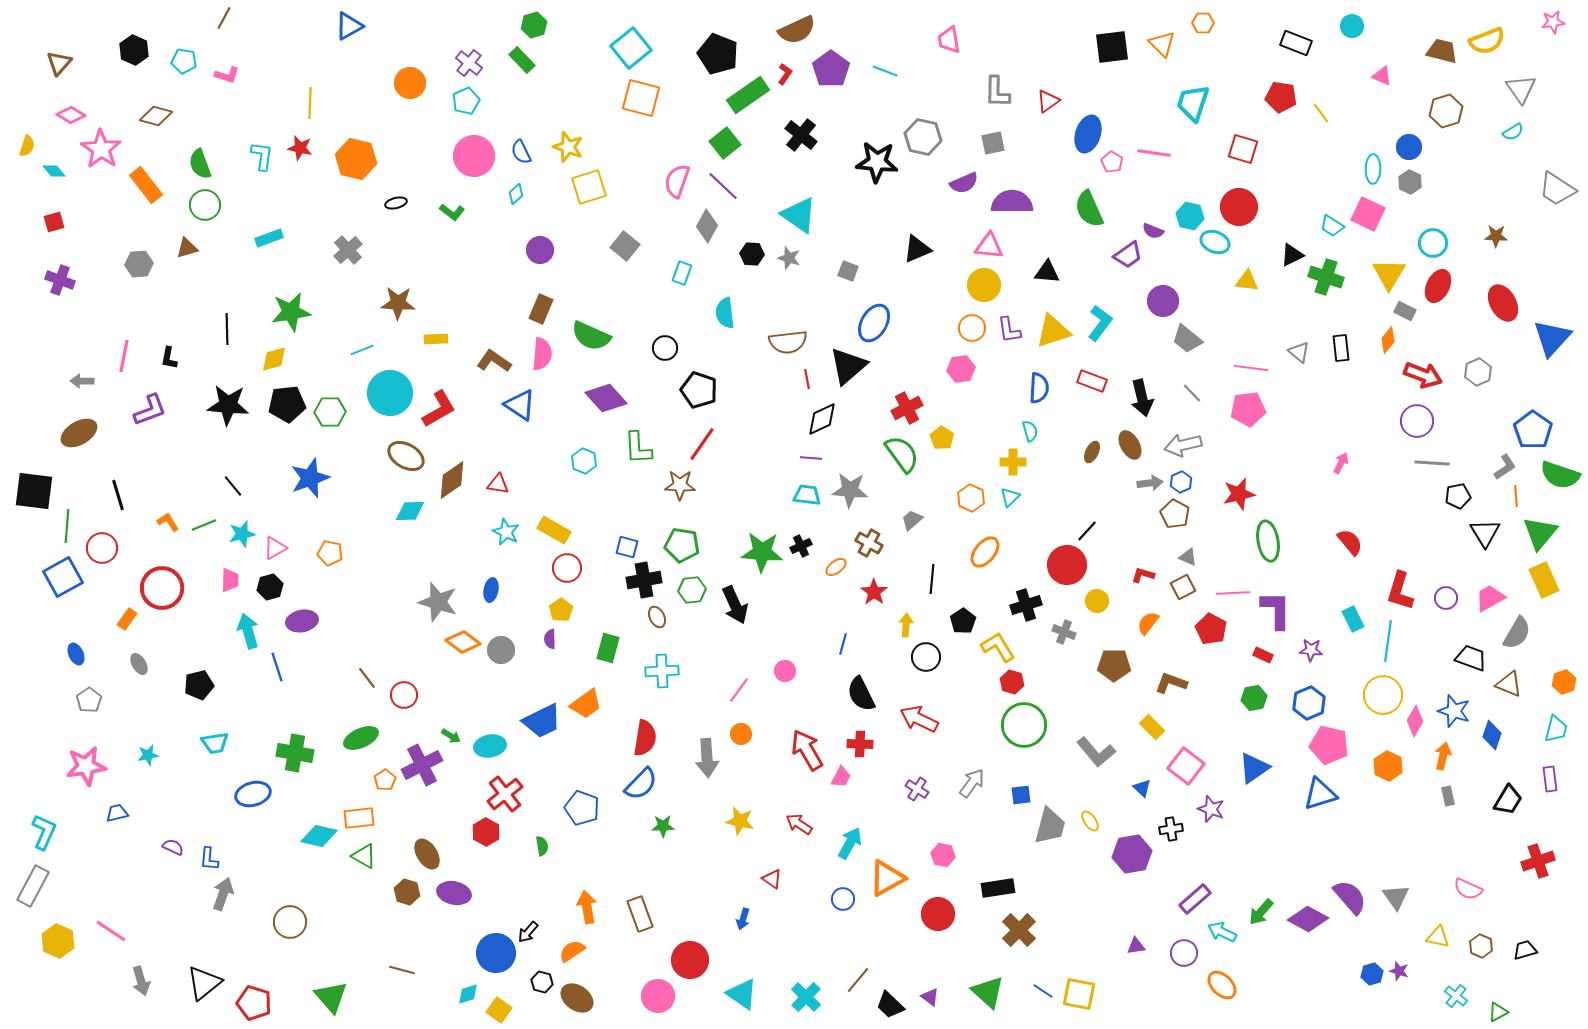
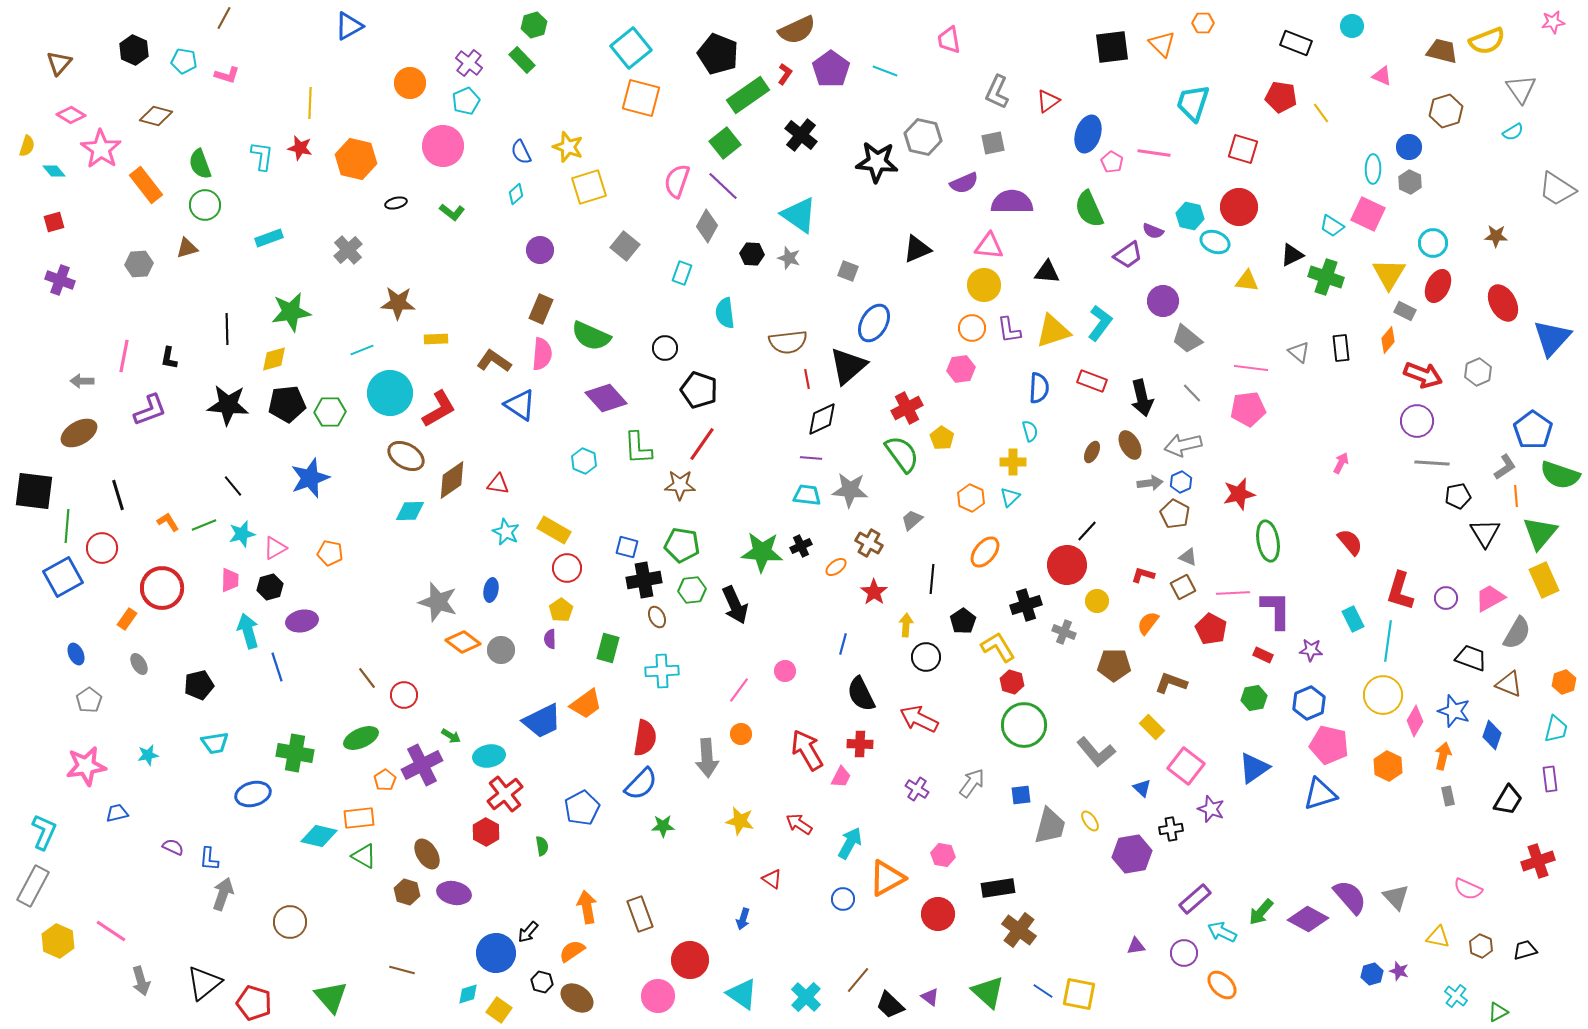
gray L-shape at (997, 92): rotated 24 degrees clockwise
pink circle at (474, 156): moved 31 px left, 10 px up
cyan ellipse at (490, 746): moved 1 px left, 10 px down
blue pentagon at (582, 808): rotated 24 degrees clockwise
gray triangle at (1396, 897): rotated 8 degrees counterclockwise
brown cross at (1019, 930): rotated 8 degrees counterclockwise
